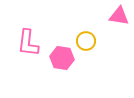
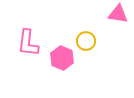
pink triangle: moved 1 px left, 2 px up
pink hexagon: rotated 15 degrees clockwise
